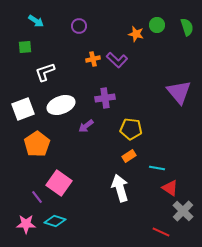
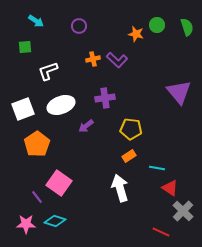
white L-shape: moved 3 px right, 1 px up
